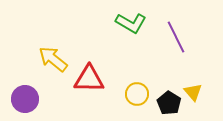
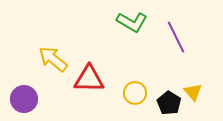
green L-shape: moved 1 px right, 1 px up
yellow circle: moved 2 px left, 1 px up
purple circle: moved 1 px left
